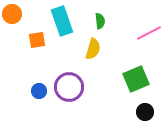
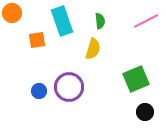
orange circle: moved 1 px up
pink line: moved 3 px left, 12 px up
